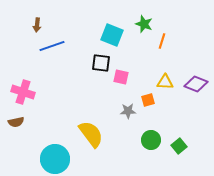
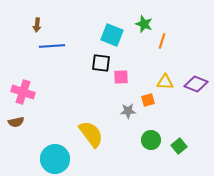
blue line: rotated 15 degrees clockwise
pink square: rotated 14 degrees counterclockwise
